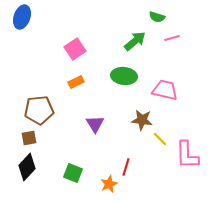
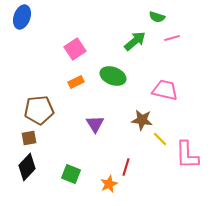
green ellipse: moved 11 px left; rotated 15 degrees clockwise
green square: moved 2 px left, 1 px down
